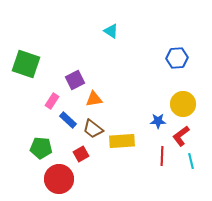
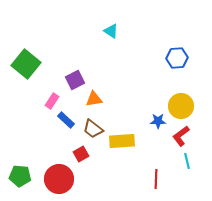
green square: rotated 20 degrees clockwise
yellow circle: moved 2 px left, 2 px down
blue rectangle: moved 2 px left
green pentagon: moved 21 px left, 28 px down
red line: moved 6 px left, 23 px down
cyan line: moved 4 px left
